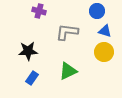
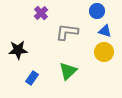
purple cross: moved 2 px right, 2 px down; rotated 32 degrees clockwise
black star: moved 10 px left, 1 px up
green triangle: rotated 18 degrees counterclockwise
